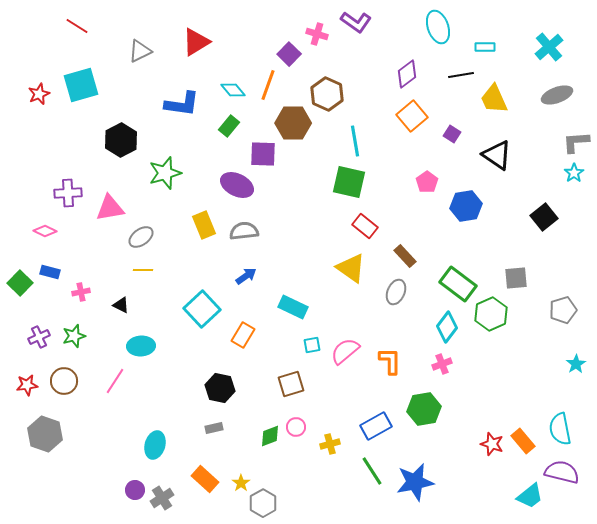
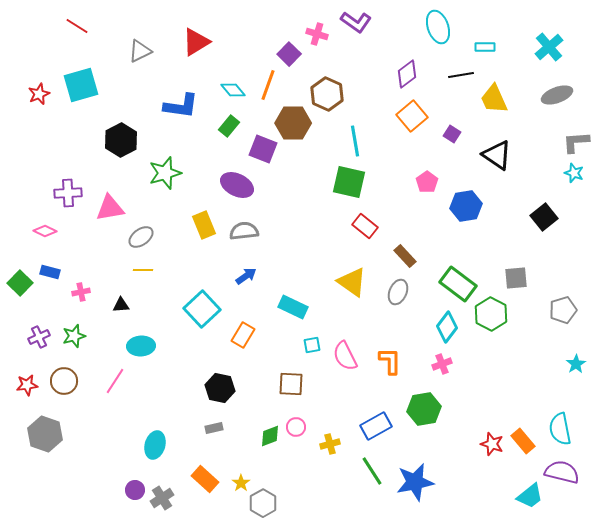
blue L-shape at (182, 104): moved 1 px left, 2 px down
purple square at (263, 154): moved 5 px up; rotated 20 degrees clockwise
cyan star at (574, 173): rotated 18 degrees counterclockwise
yellow triangle at (351, 268): moved 1 px right, 14 px down
gray ellipse at (396, 292): moved 2 px right
black triangle at (121, 305): rotated 30 degrees counterclockwise
green hexagon at (491, 314): rotated 8 degrees counterclockwise
pink semicircle at (345, 351): moved 5 px down; rotated 76 degrees counterclockwise
brown square at (291, 384): rotated 20 degrees clockwise
